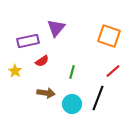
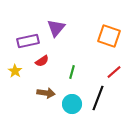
red line: moved 1 px right, 1 px down
